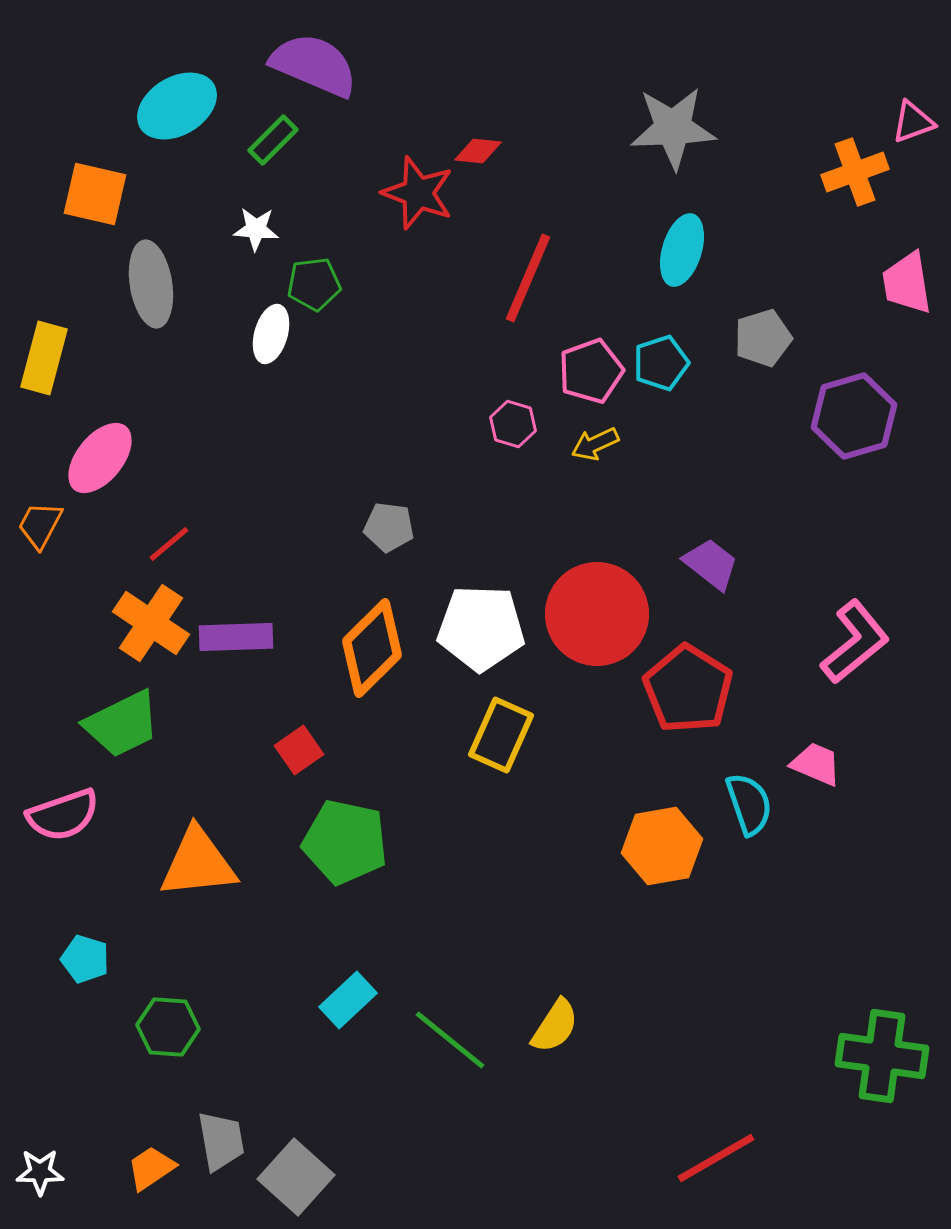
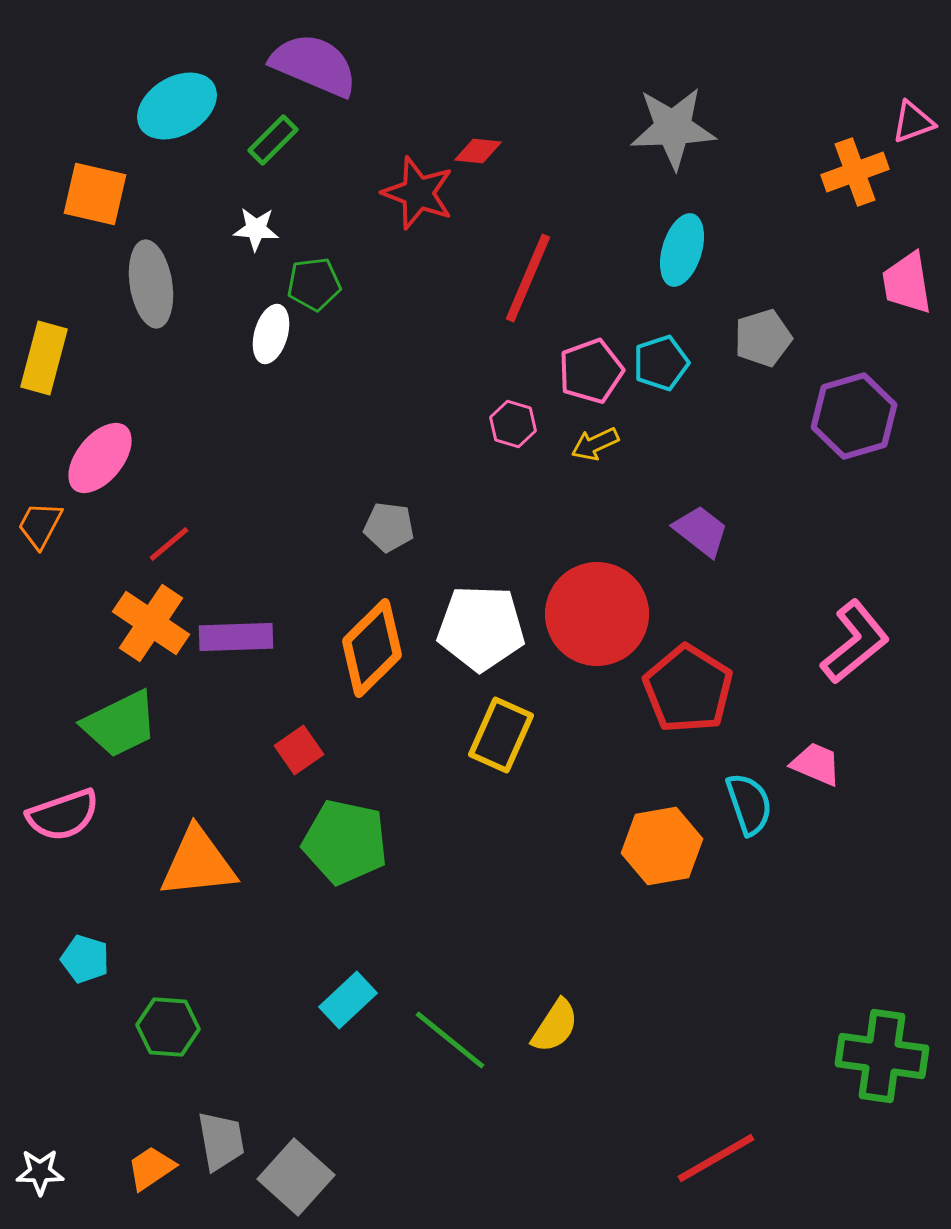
purple trapezoid at (711, 564): moved 10 px left, 33 px up
green trapezoid at (122, 724): moved 2 px left
